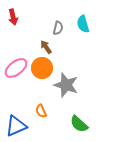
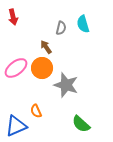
gray semicircle: moved 3 px right
orange semicircle: moved 5 px left
green semicircle: moved 2 px right
